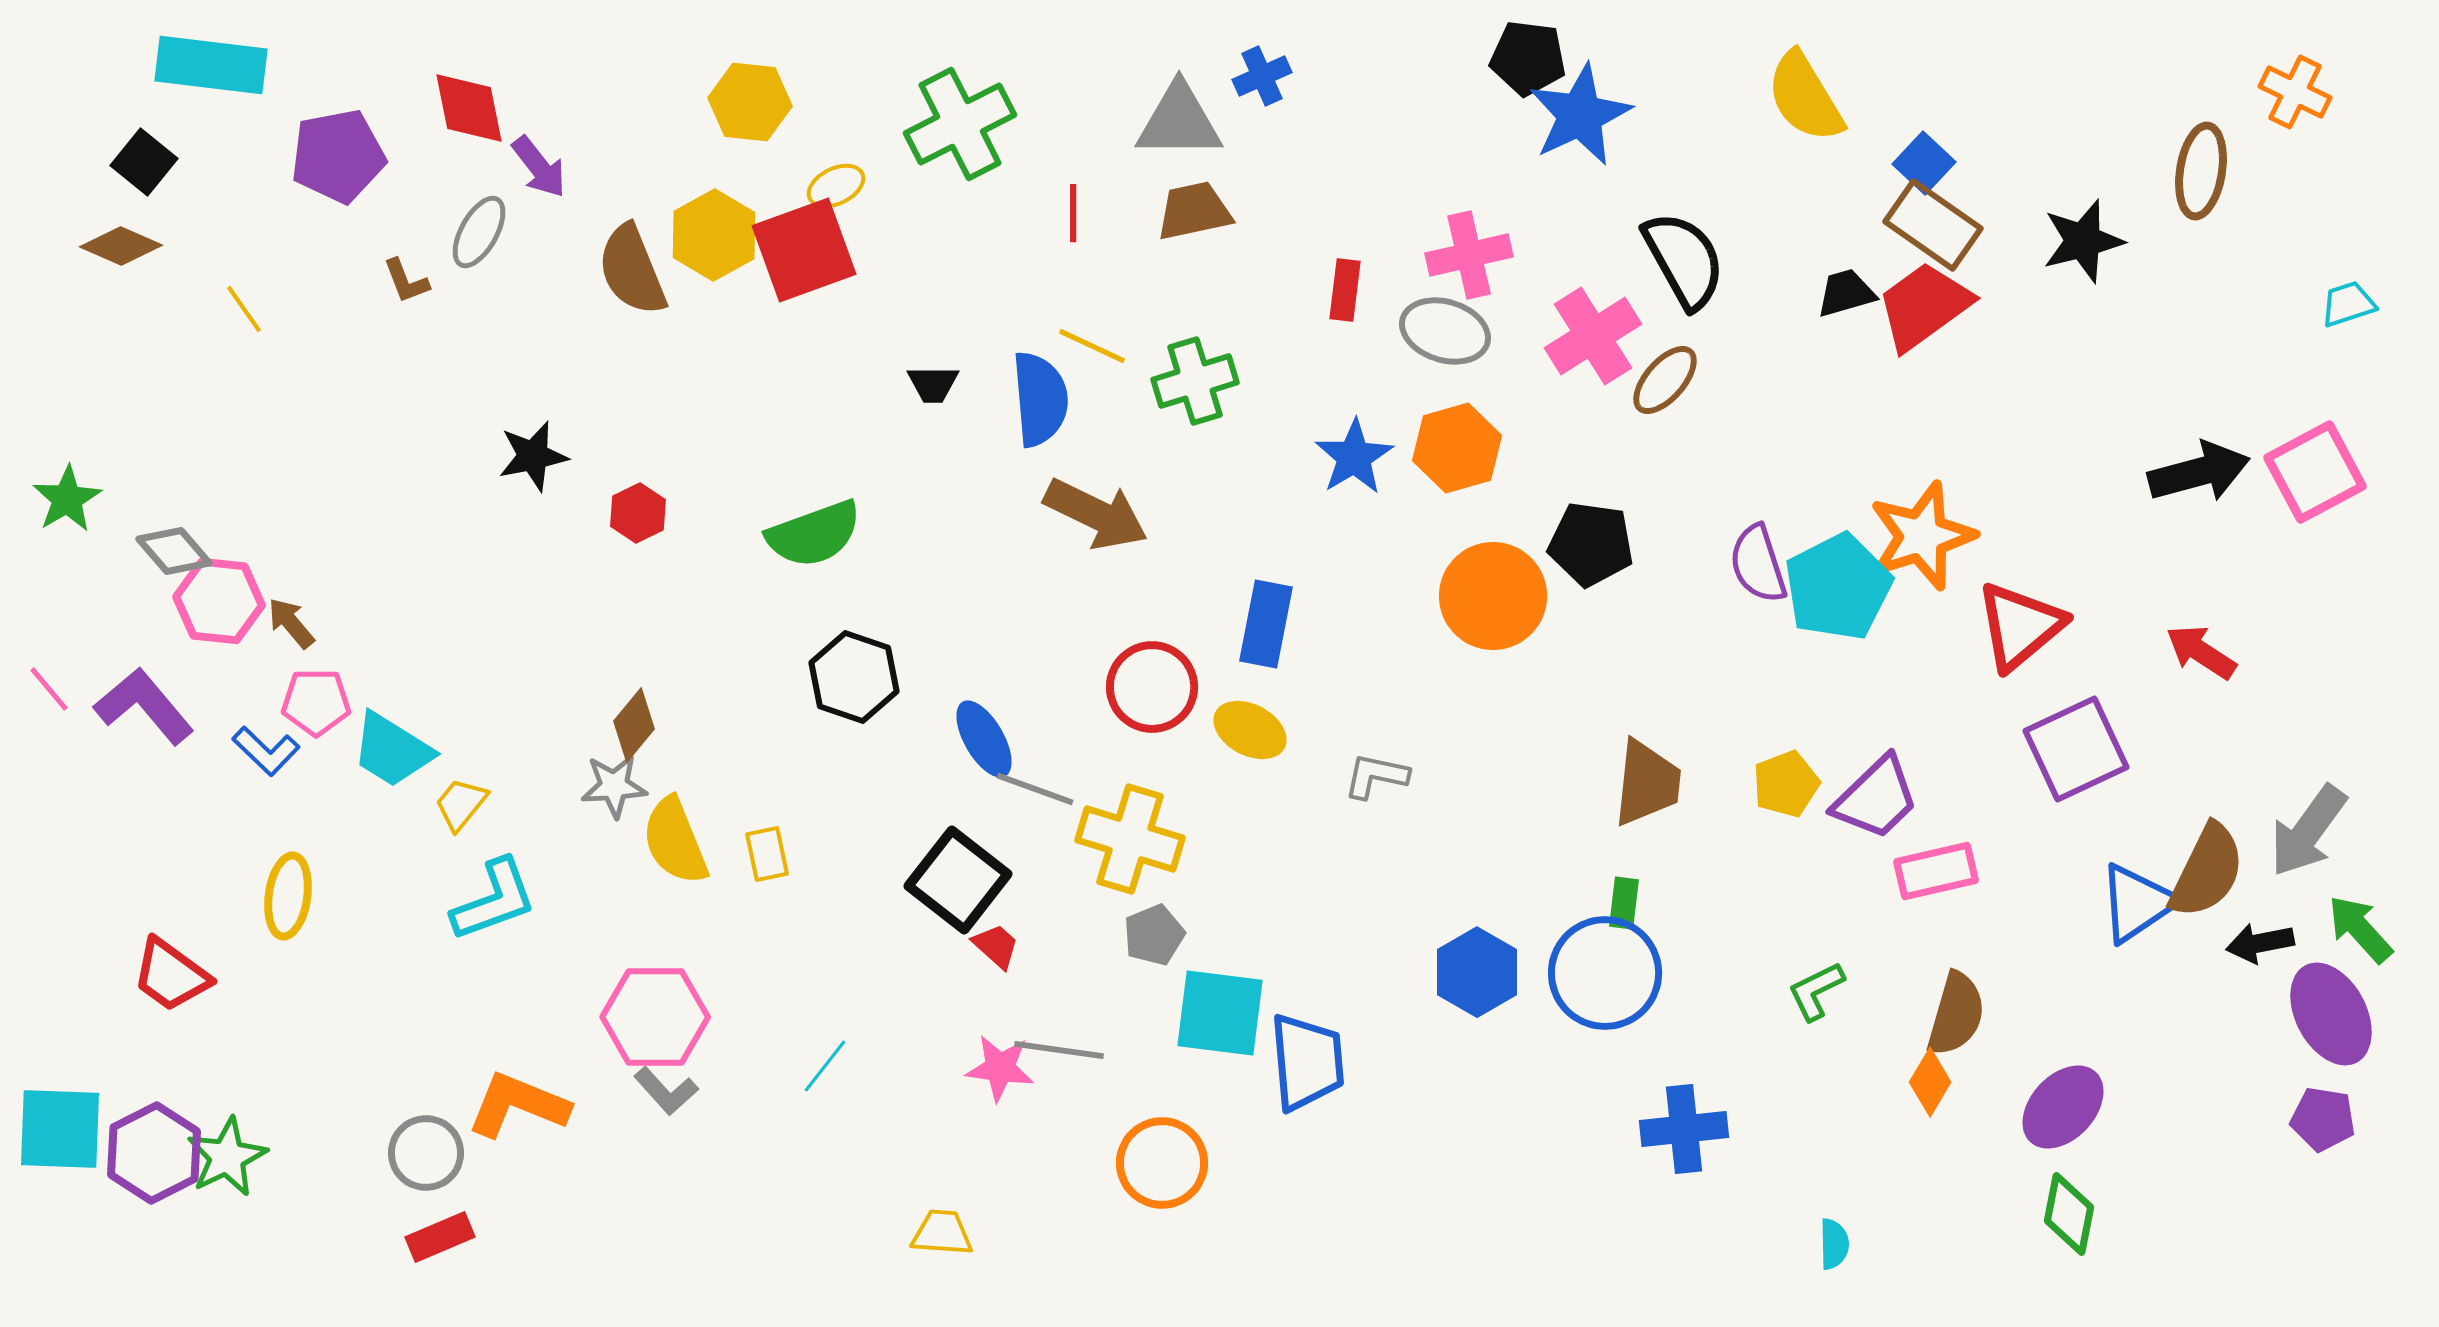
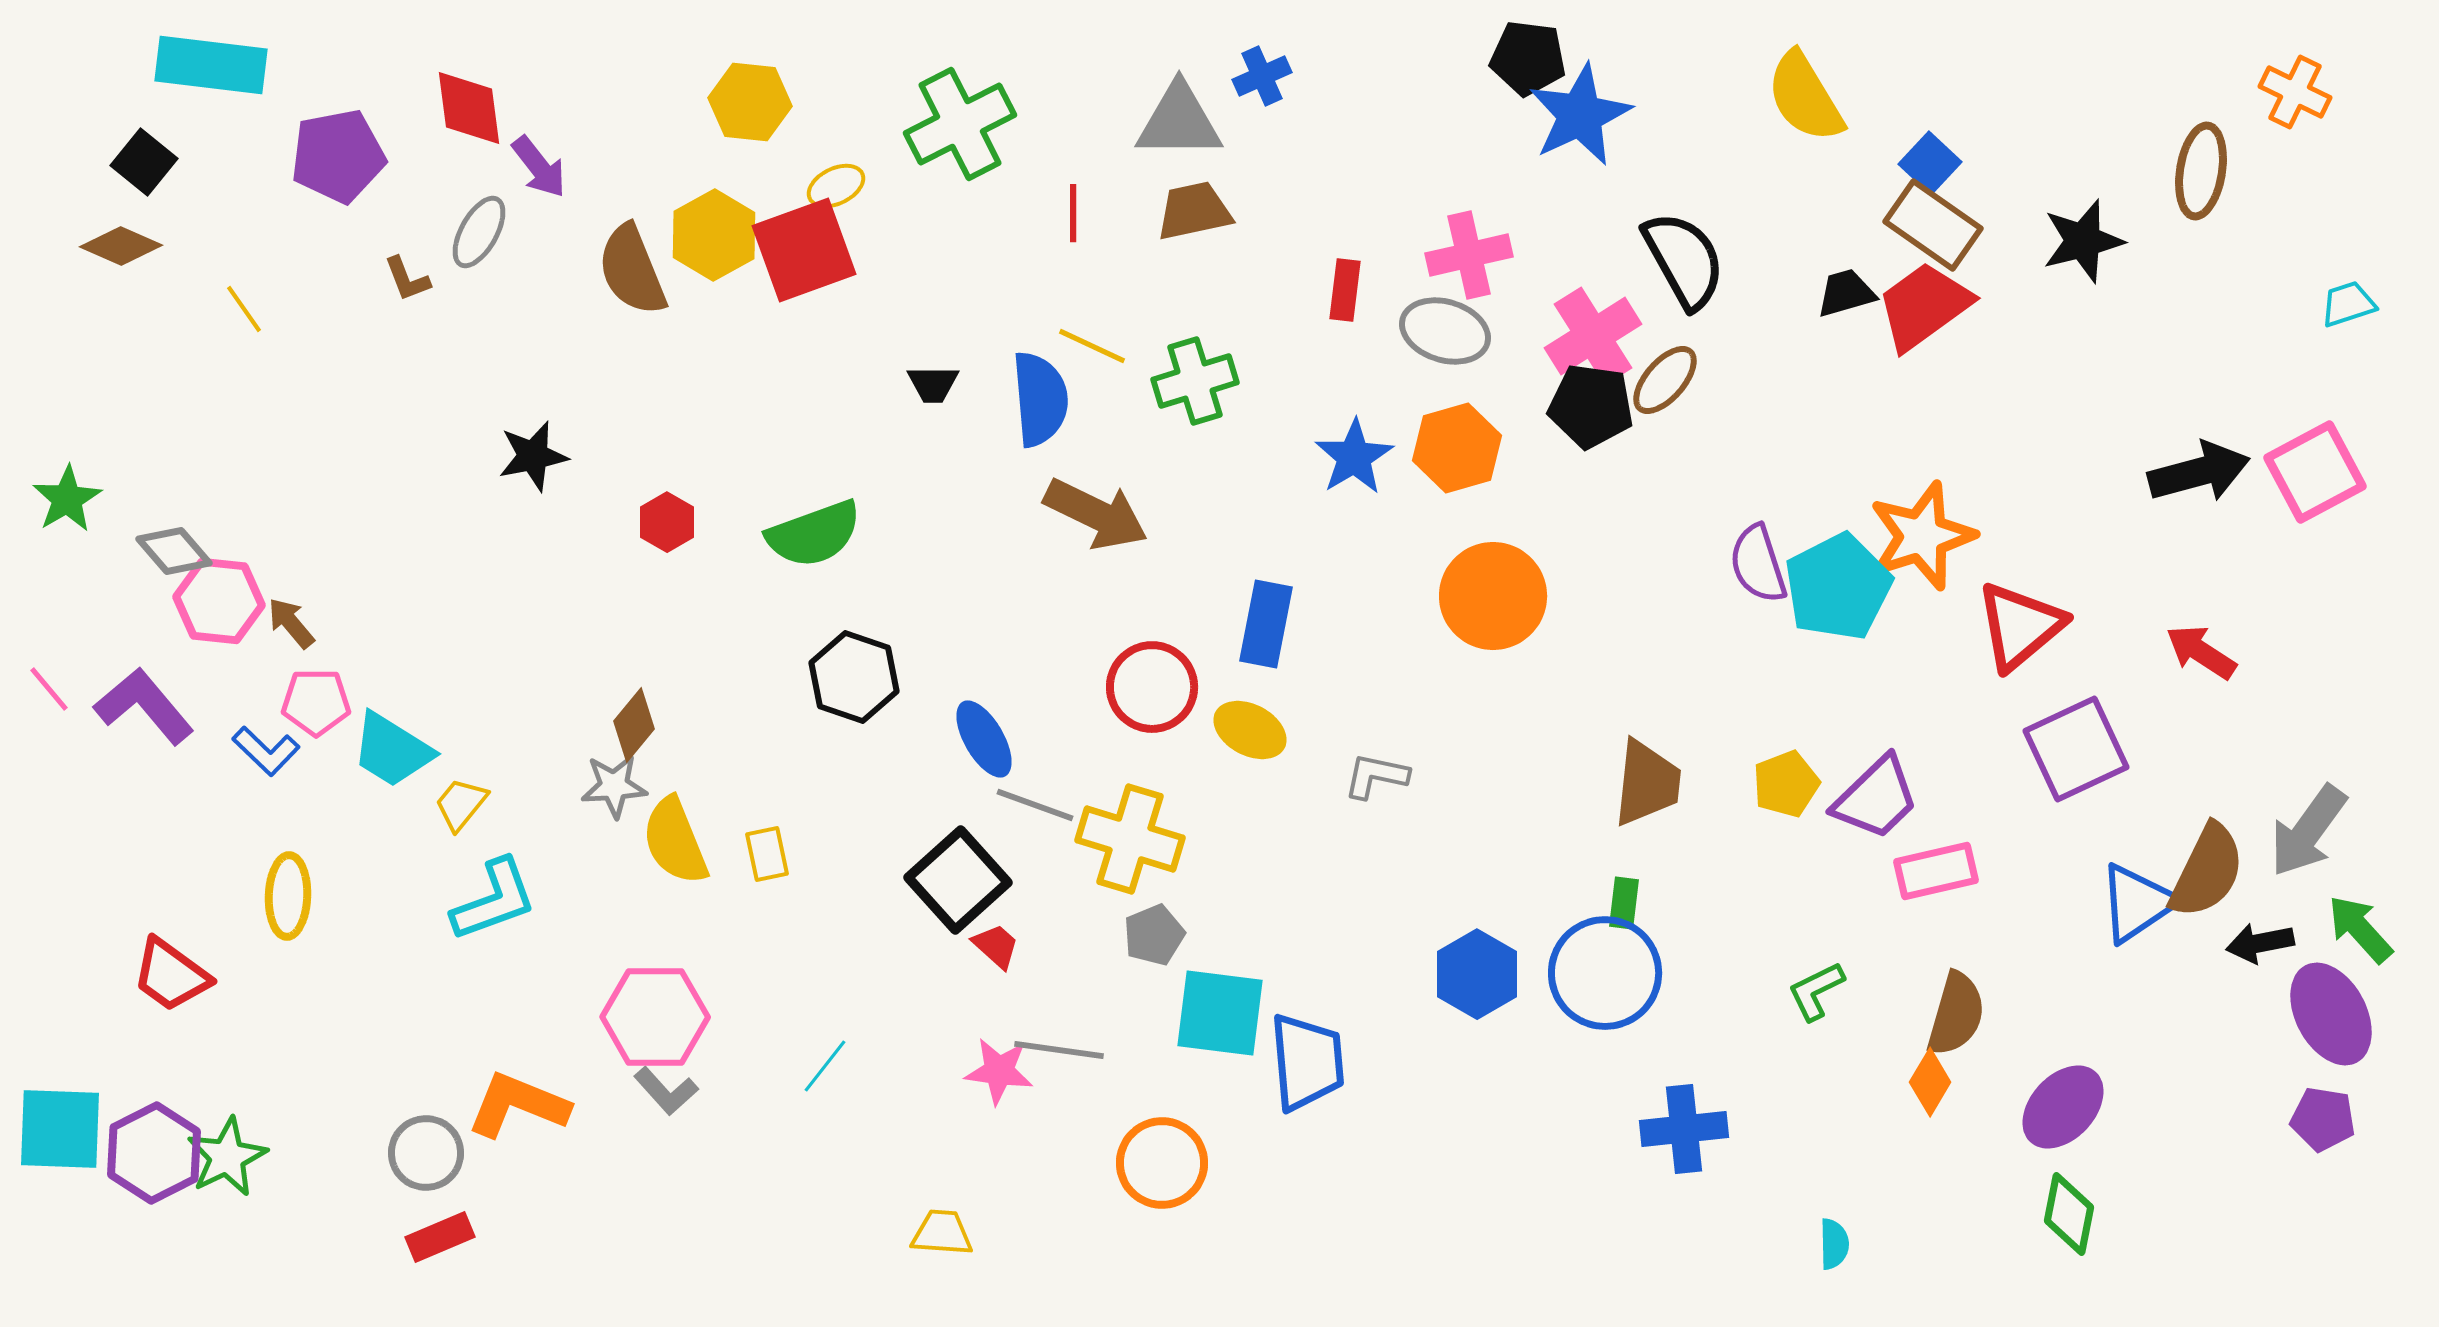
red diamond at (469, 108): rotated 4 degrees clockwise
blue square at (1924, 163): moved 6 px right
brown L-shape at (406, 281): moved 1 px right, 2 px up
red hexagon at (638, 513): moved 29 px right, 9 px down; rotated 4 degrees counterclockwise
black pentagon at (1591, 544): moved 138 px up
gray line at (1035, 789): moved 16 px down
black square at (958, 880): rotated 10 degrees clockwise
yellow ellipse at (288, 896): rotated 6 degrees counterclockwise
blue hexagon at (1477, 972): moved 2 px down
pink star at (1000, 1068): moved 1 px left, 3 px down
